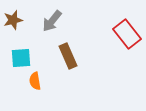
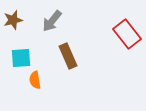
orange semicircle: moved 1 px up
